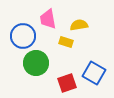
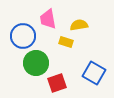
red square: moved 10 px left
